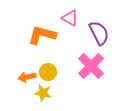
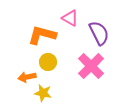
yellow circle: moved 10 px up
